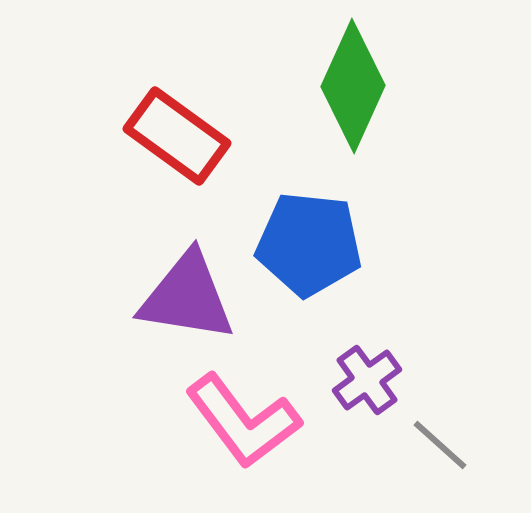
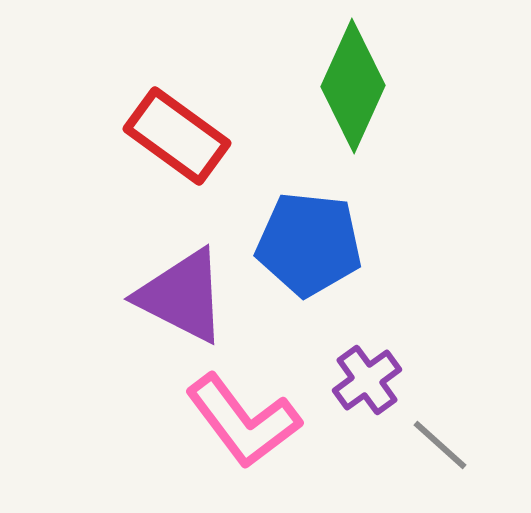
purple triangle: moved 5 px left, 1 px up; rotated 18 degrees clockwise
